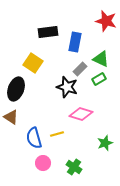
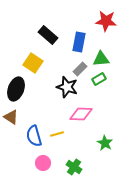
red star: rotated 10 degrees counterclockwise
black rectangle: moved 3 px down; rotated 48 degrees clockwise
blue rectangle: moved 4 px right
green triangle: rotated 30 degrees counterclockwise
pink diamond: rotated 15 degrees counterclockwise
blue semicircle: moved 2 px up
green star: rotated 21 degrees counterclockwise
